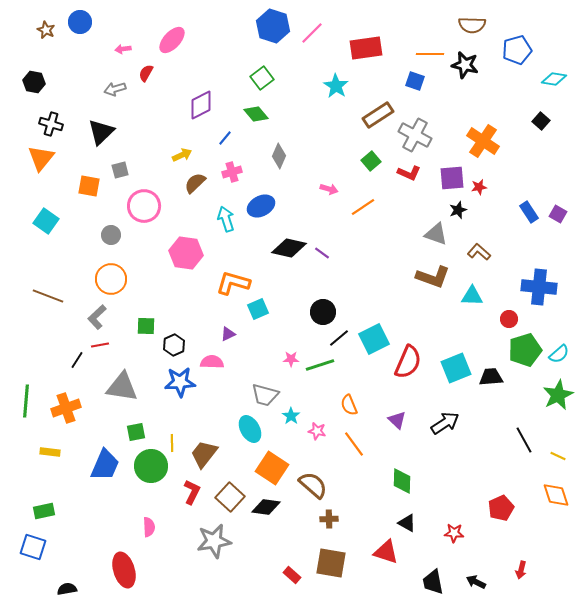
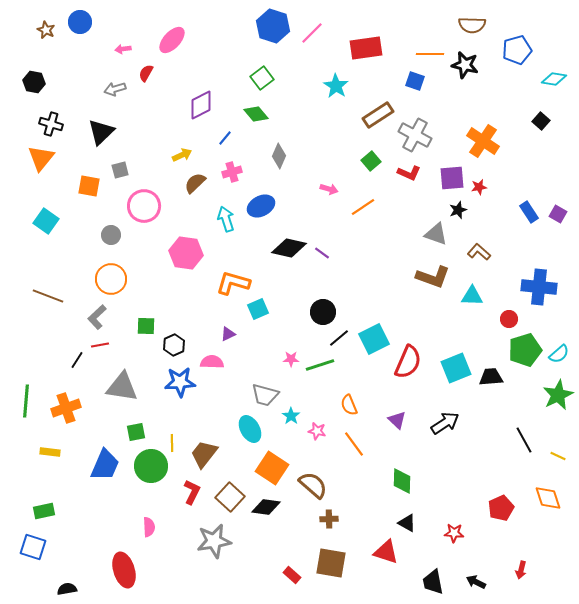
orange diamond at (556, 495): moved 8 px left, 3 px down
